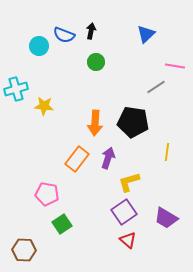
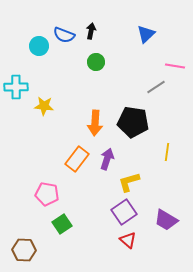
cyan cross: moved 2 px up; rotated 15 degrees clockwise
purple arrow: moved 1 px left, 1 px down
purple trapezoid: moved 2 px down
